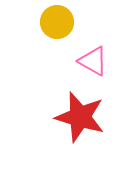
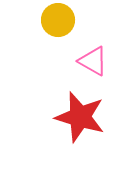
yellow circle: moved 1 px right, 2 px up
